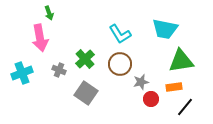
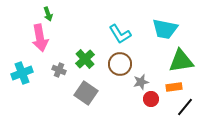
green arrow: moved 1 px left, 1 px down
